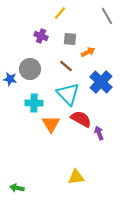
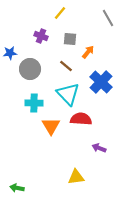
gray line: moved 1 px right, 2 px down
orange arrow: rotated 24 degrees counterclockwise
blue star: moved 26 px up; rotated 16 degrees counterclockwise
red semicircle: rotated 25 degrees counterclockwise
orange triangle: moved 2 px down
purple arrow: moved 15 px down; rotated 48 degrees counterclockwise
